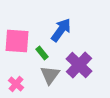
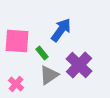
gray triangle: moved 1 px left; rotated 20 degrees clockwise
